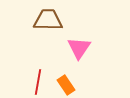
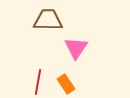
pink triangle: moved 3 px left
orange rectangle: moved 1 px up
